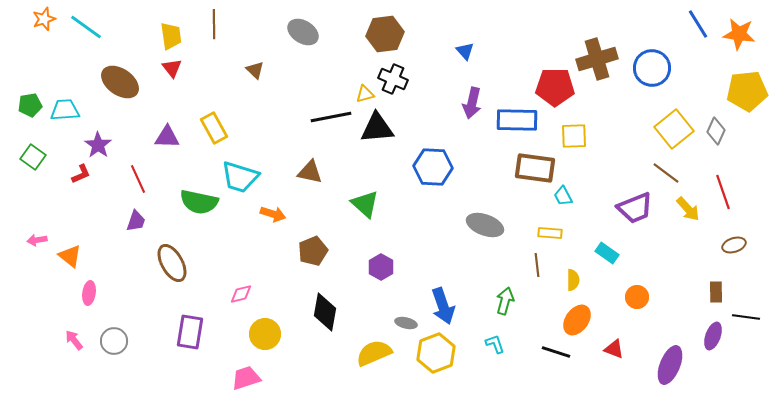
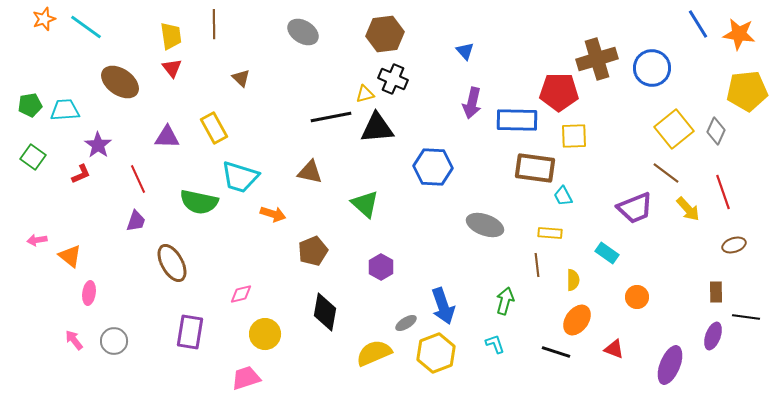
brown triangle at (255, 70): moved 14 px left, 8 px down
red pentagon at (555, 87): moved 4 px right, 5 px down
gray ellipse at (406, 323): rotated 45 degrees counterclockwise
